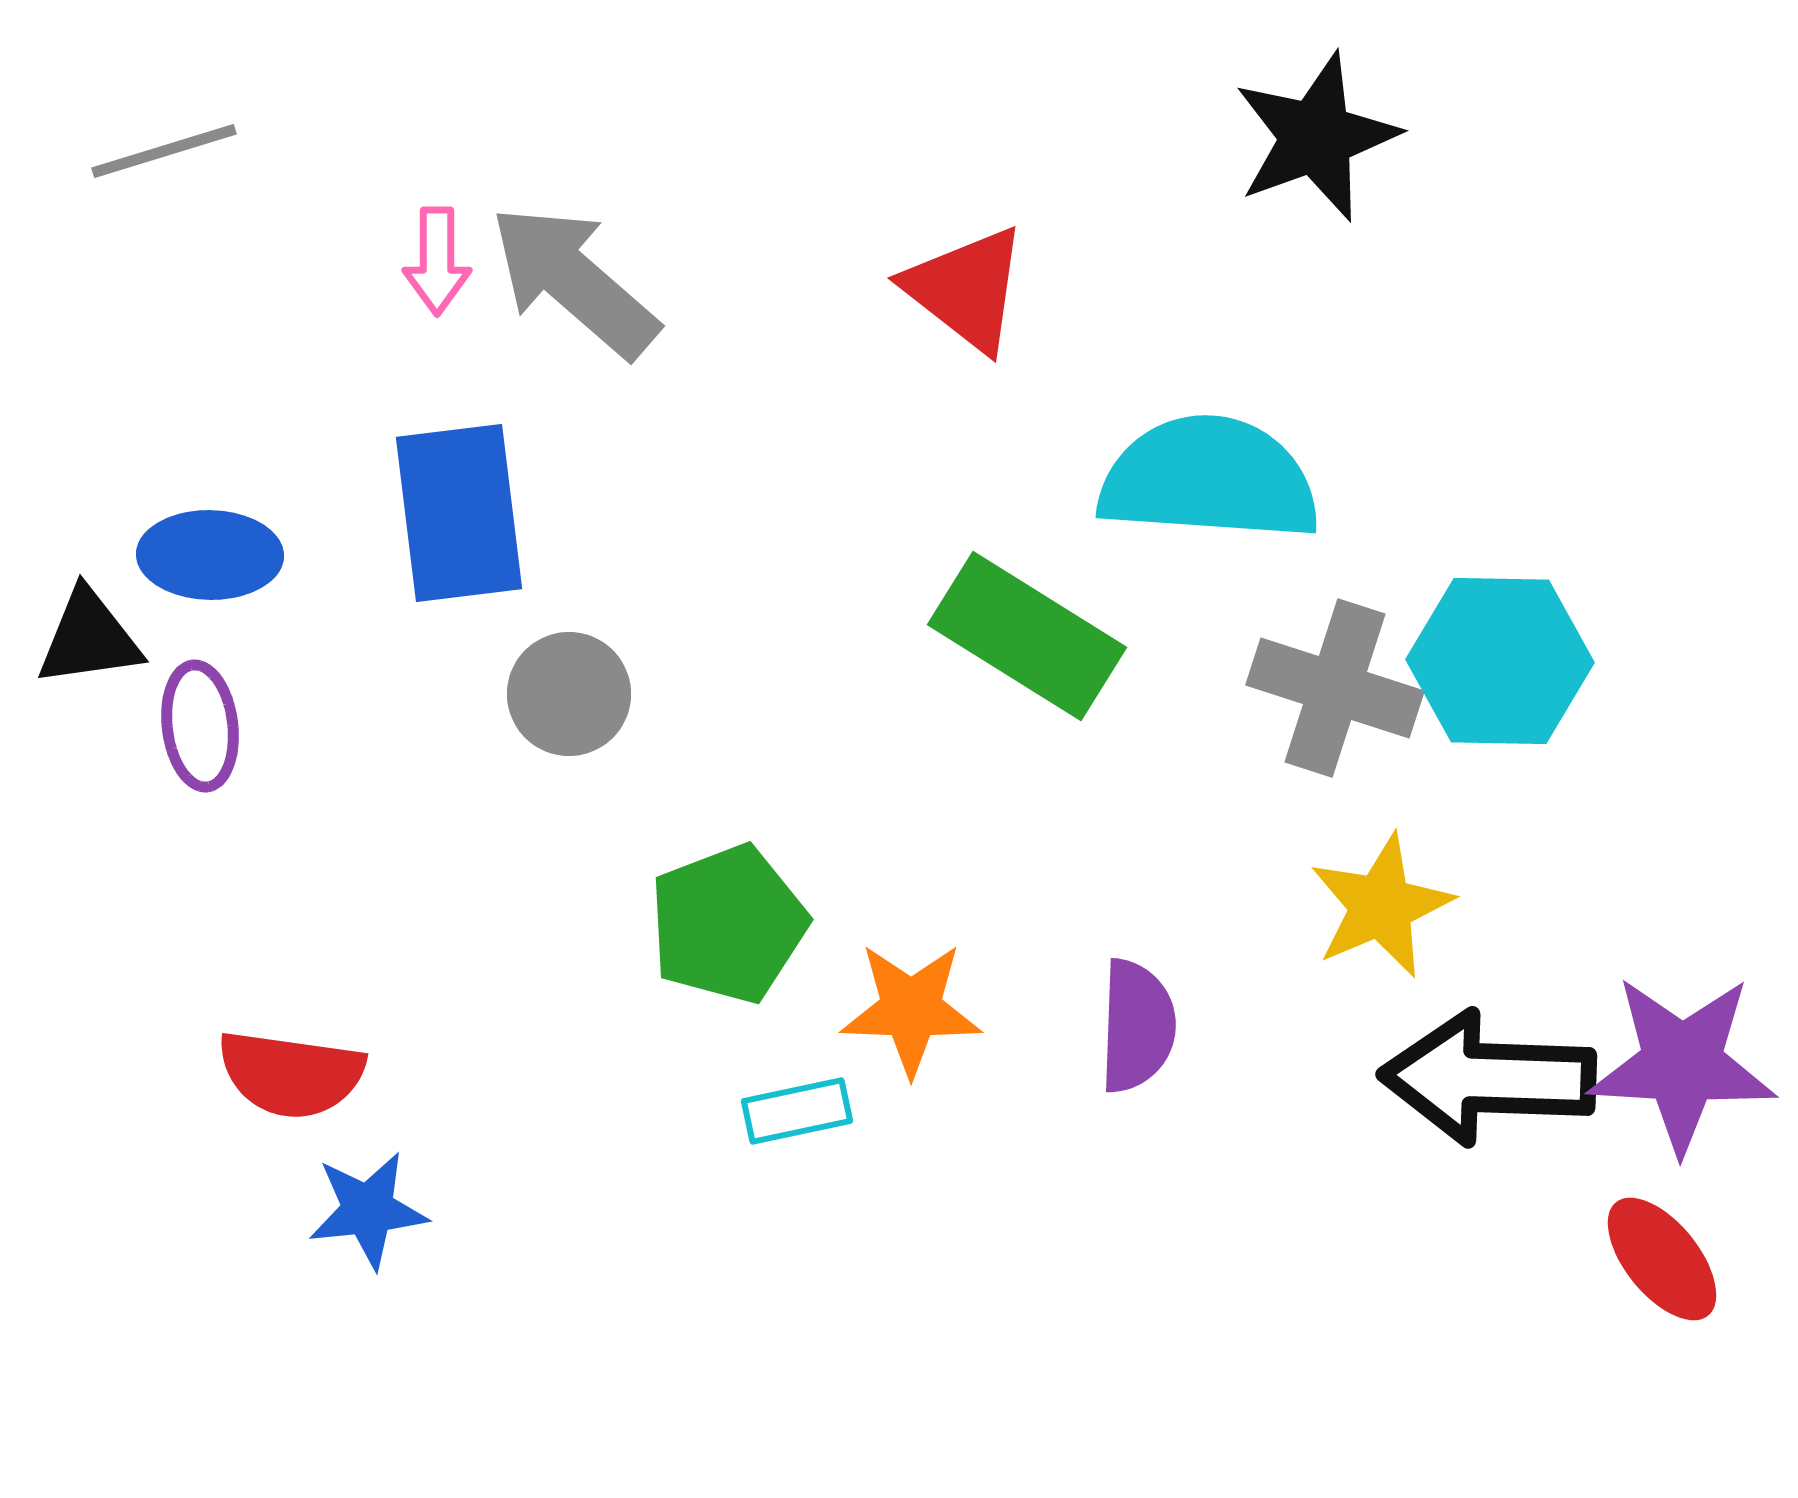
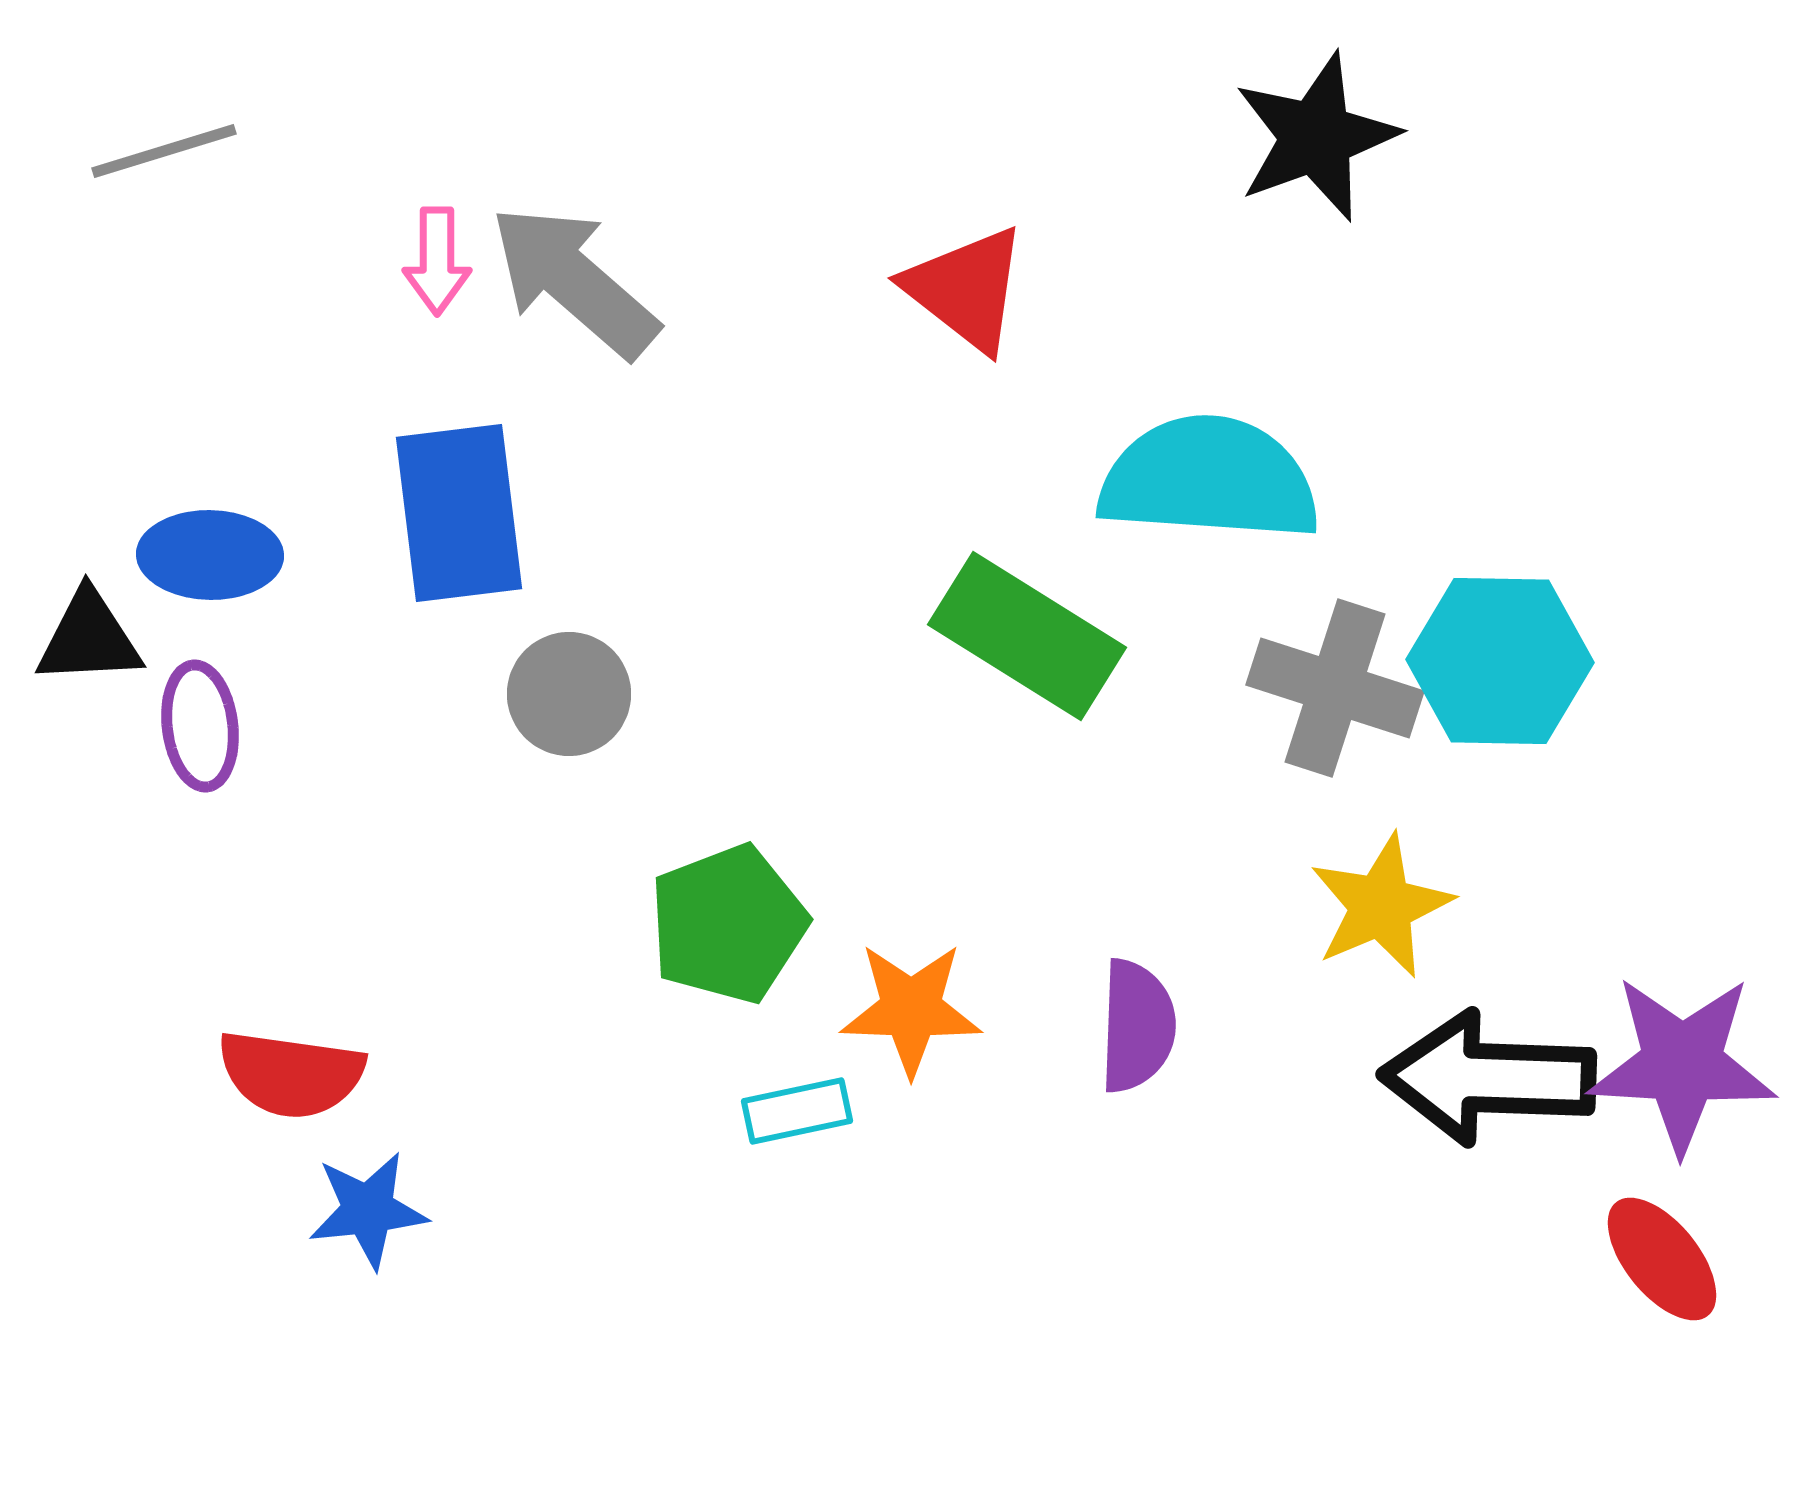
black triangle: rotated 5 degrees clockwise
